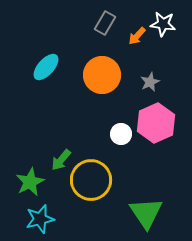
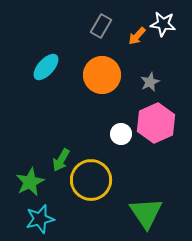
gray rectangle: moved 4 px left, 3 px down
green arrow: rotated 10 degrees counterclockwise
